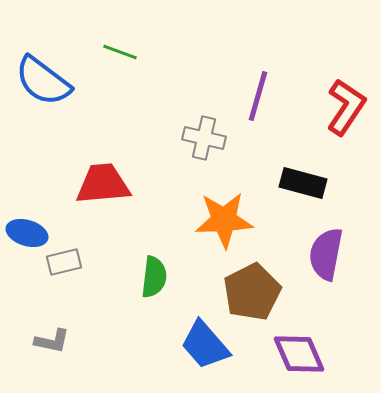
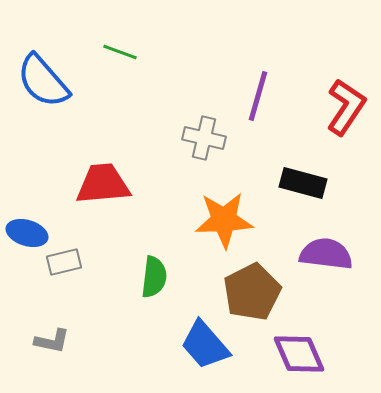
blue semicircle: rotated 12 degrees clockwise
purple semicircle: rotated 86 degrees clockwise
